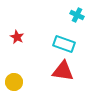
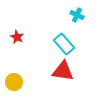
cyan rectangle: rotated 30 degrees clockwise
